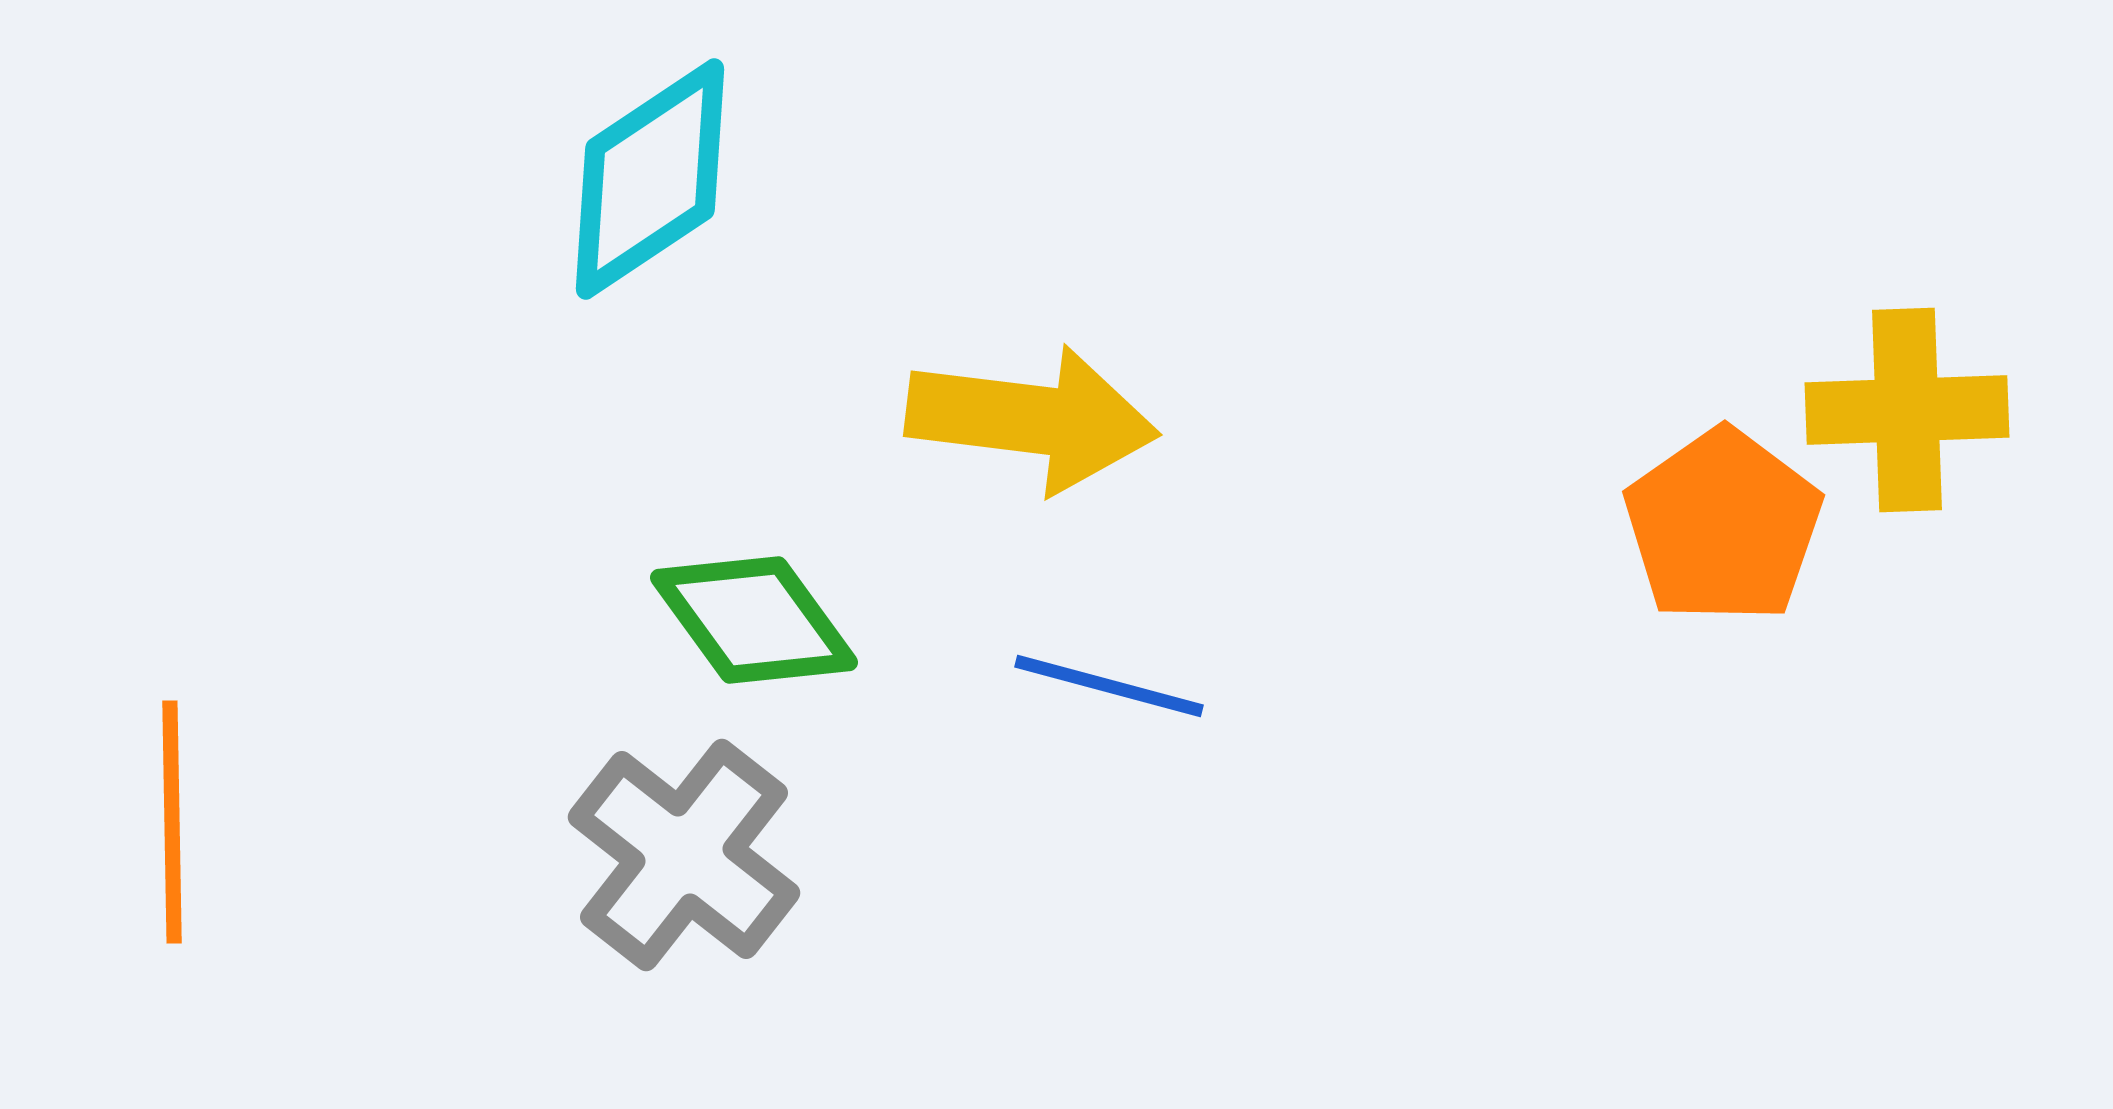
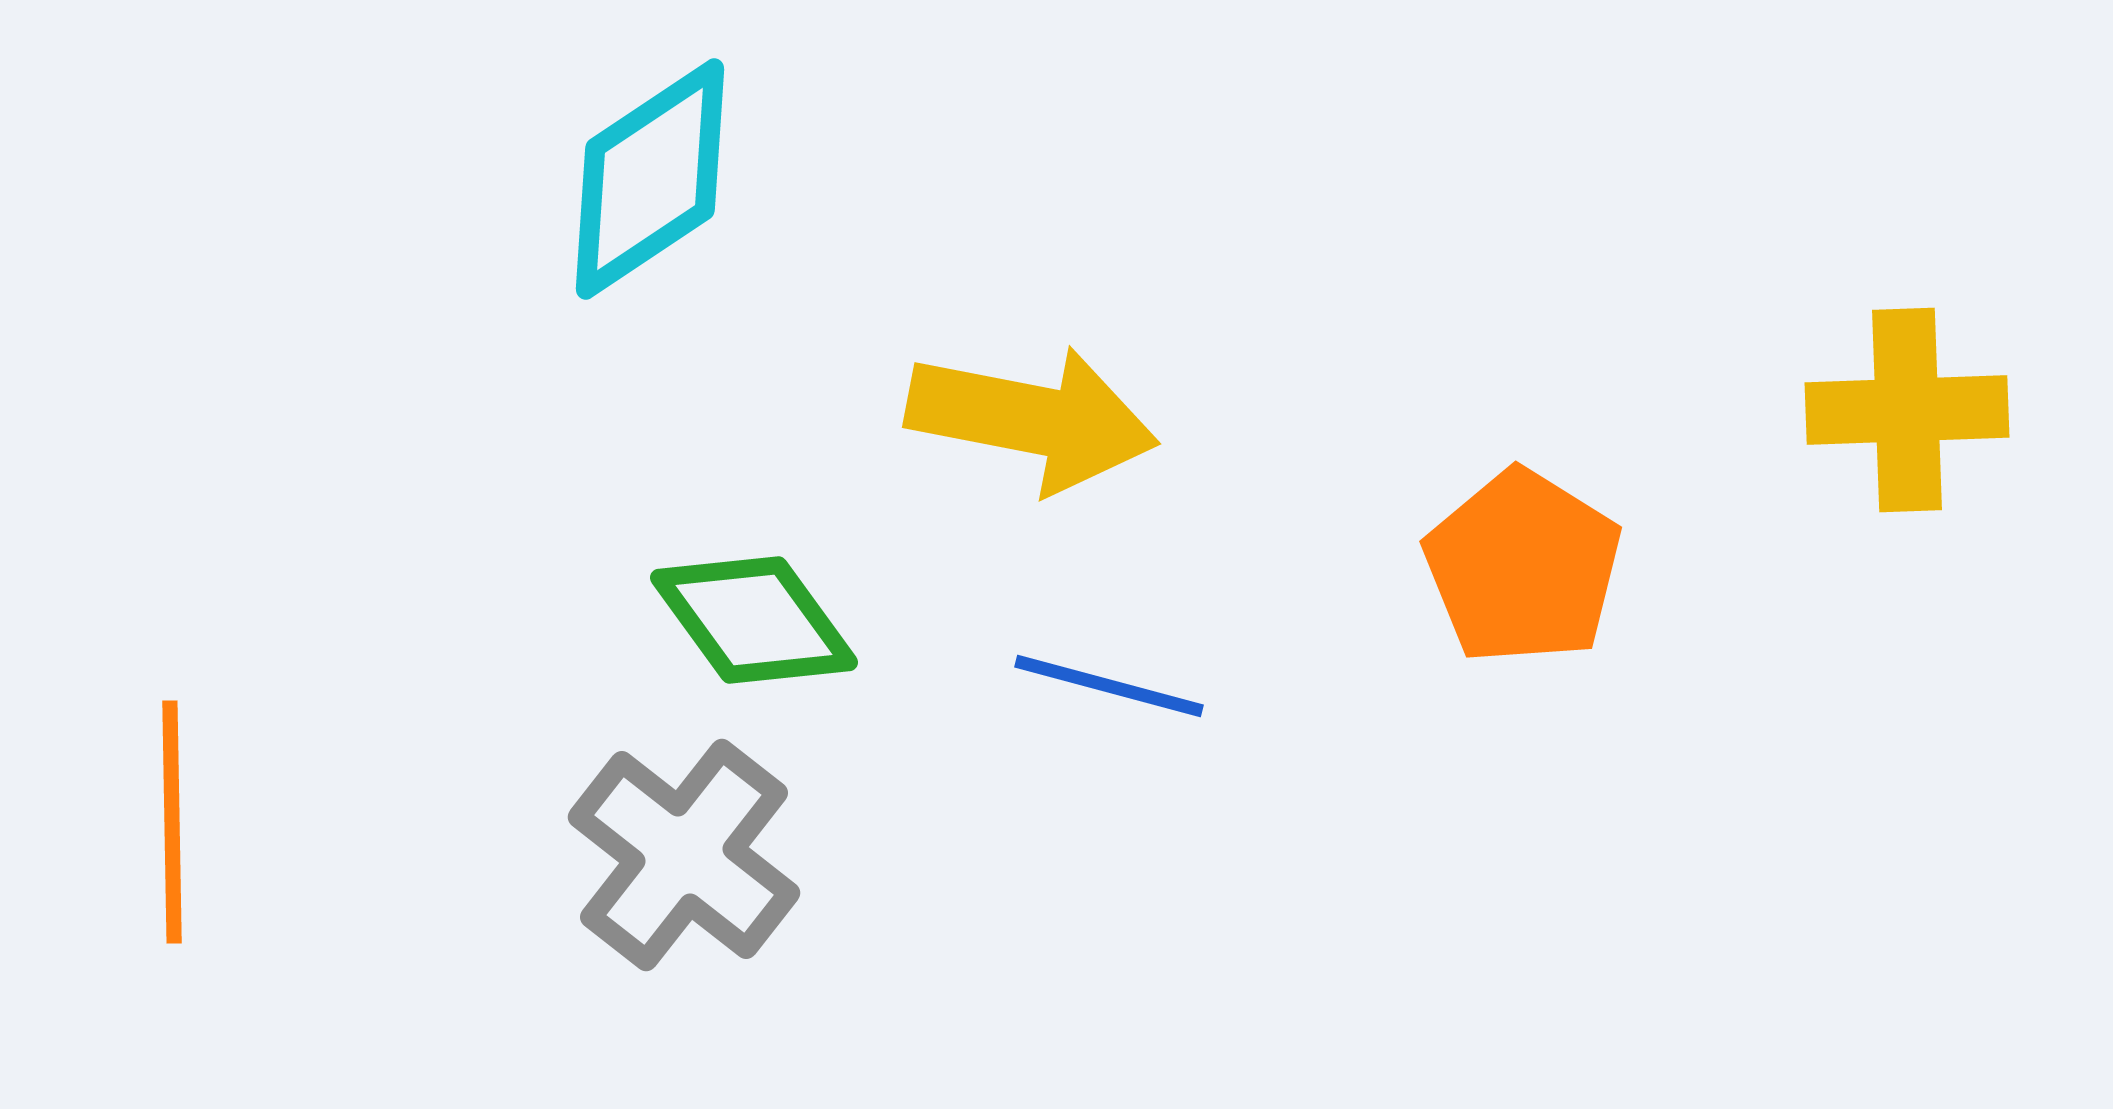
yellow arrow: rotated 4 degrees clockwise
orange pentagon: moved 200 px left, 41 px down; rotated 5 degrees counterclockwise
